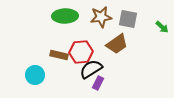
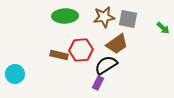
brown star: moved 3 px right
green arrow: moved 1 px right, 1 px down
red hexagon: moved 2 px up
black semicircle: moved 15 px right, 4 px up
cyan circle: moved 20 px left, 1 px up
